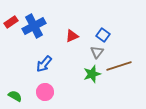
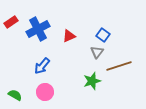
blue cross: moved 4 px right, 3 px down
red triangle: moved 3 px left
blue arrow: moved 2 px left, 2 px down
green star: moved 7 px down
green semicircle: moved 1 px up
